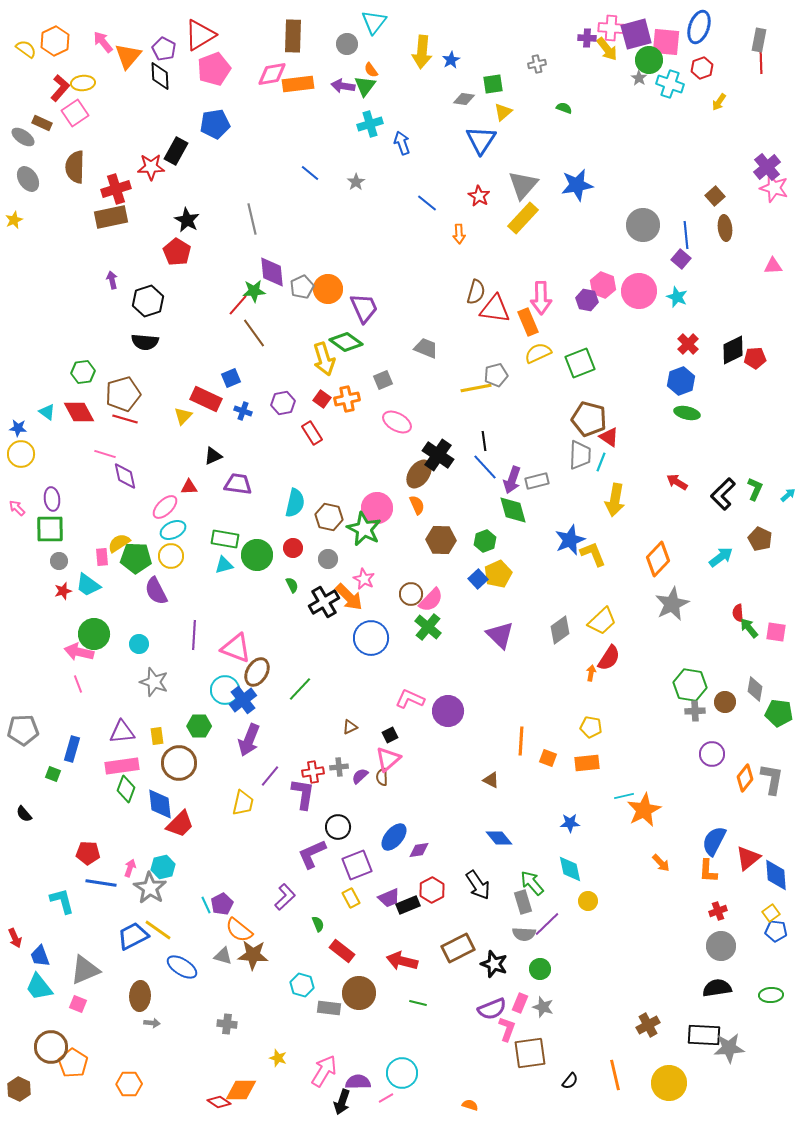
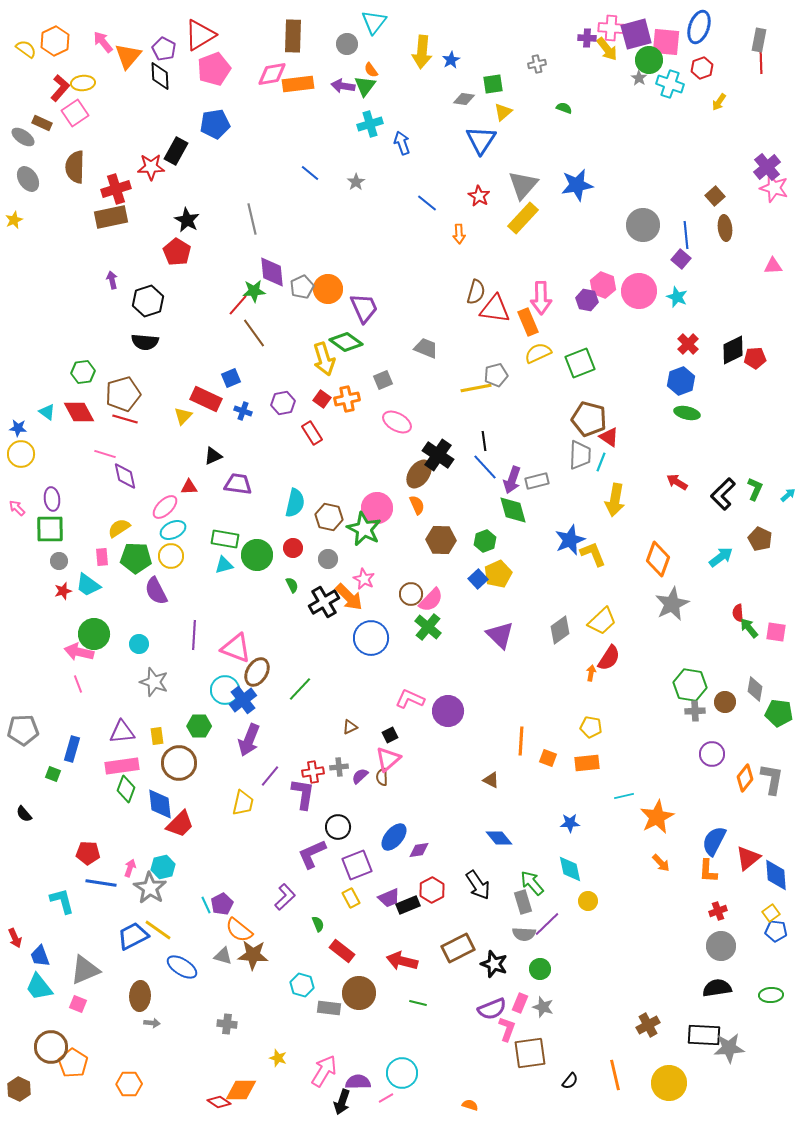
yellow semicircle at (119, 543): moved 15 px up
orange diamond at (658, 559): rotated 24 degrees counterclockwise
orange star at (644, 810): moved 13 px right, 7 px down
